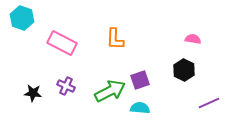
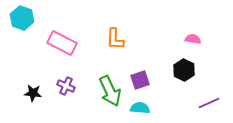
green arrow: rotated 92 degrees clockwise
